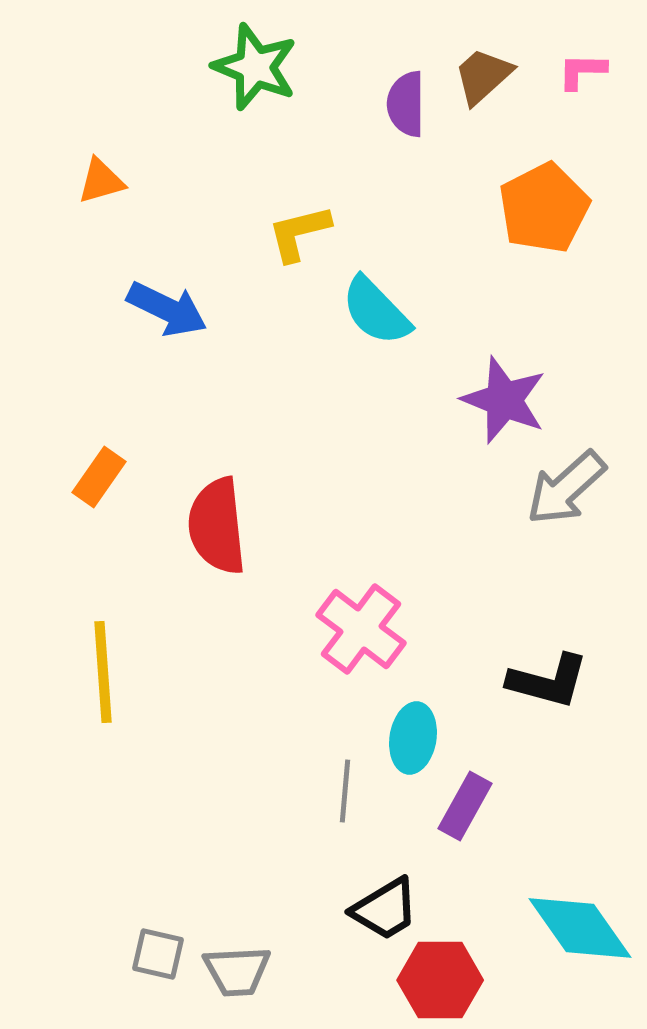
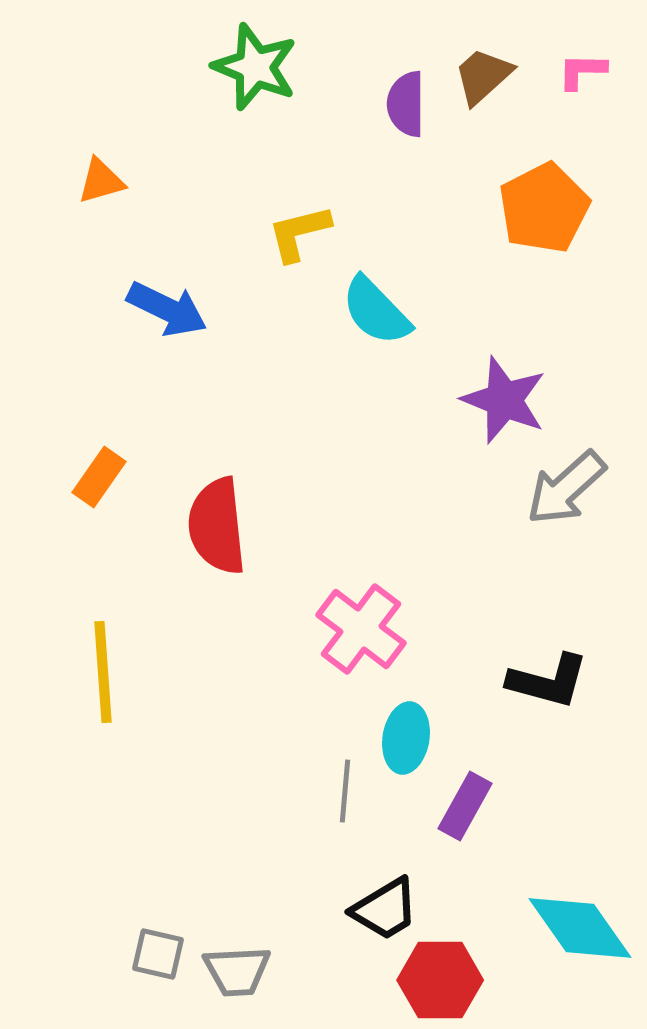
cyan ellipse: moved 7 px left
